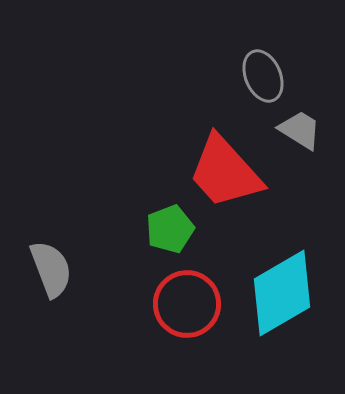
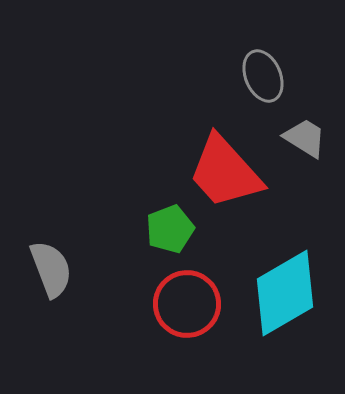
gray trapezoid: moved 5 px right, 8 px down
cyan diamond: moved 3 px right
